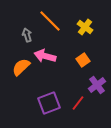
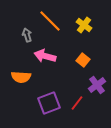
yellow cross: moved 1 px left, 2 px up
orange square: rotated 16 degrees counterclockwise
orange semicircle: moved 10 px down; rotated 132 degrees counterclockwise
red line: moved 1 px left
